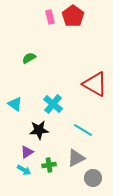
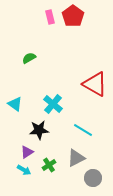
green cross: rotated 24 degrees counterclockwise
